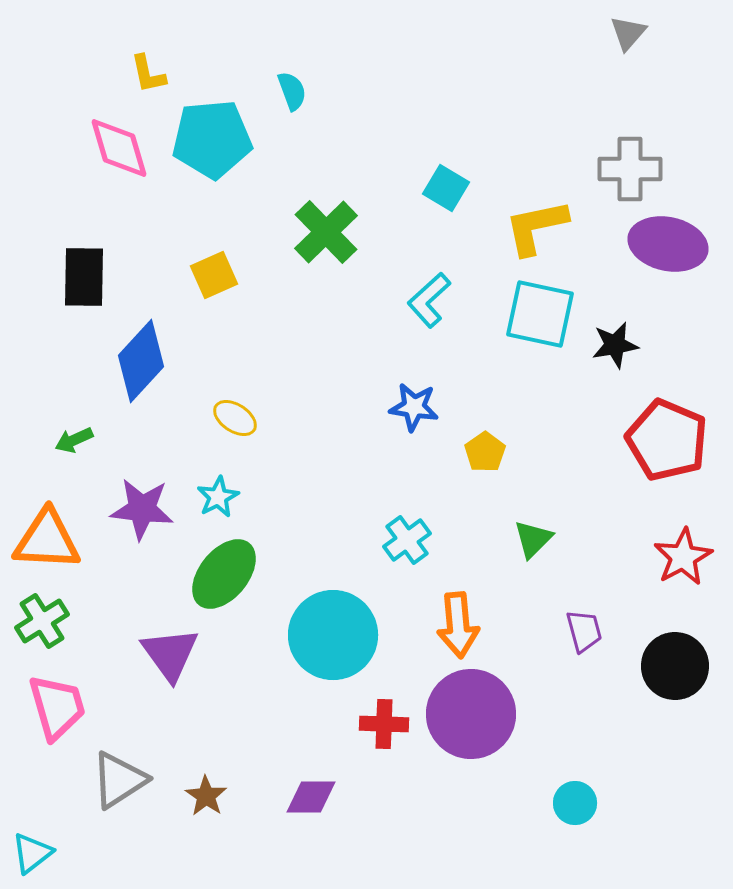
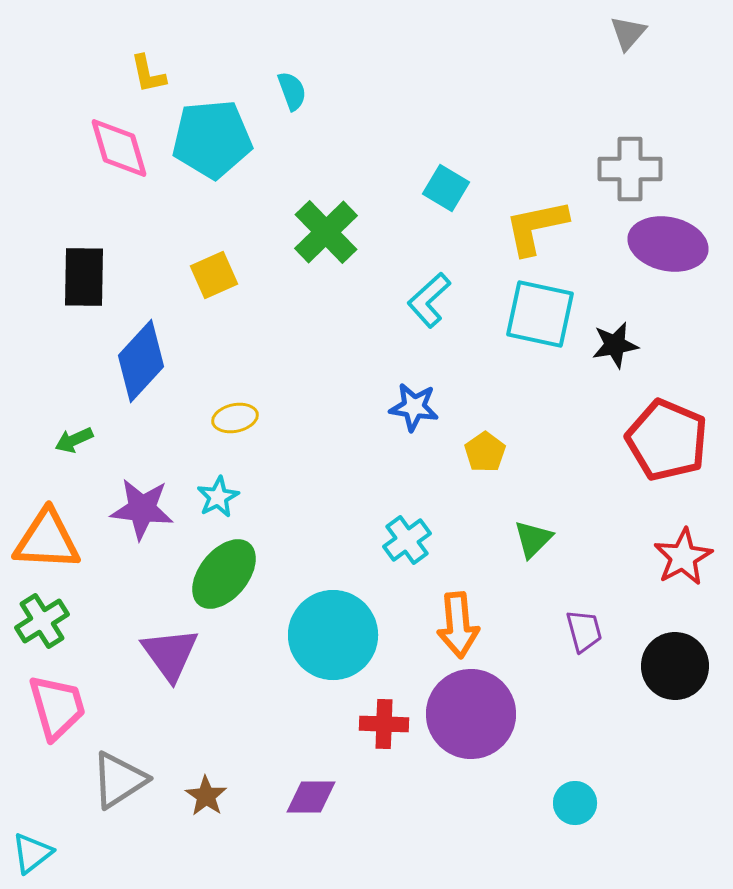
yellow ellipse at (235, 418): rotated 45 degrees counterclockwise
